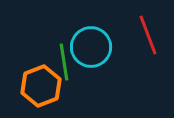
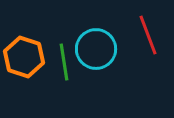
cyan circle: moved 5 px right, 2 px down
orange hexagon: moved 17 px left, 29 px up; rotated 21 degrees counterclockwise
